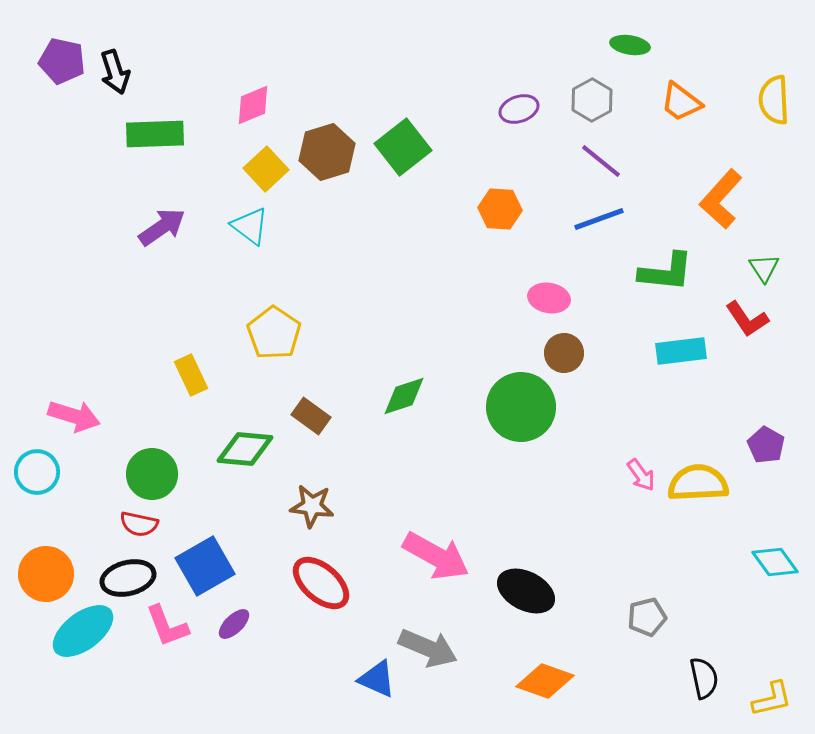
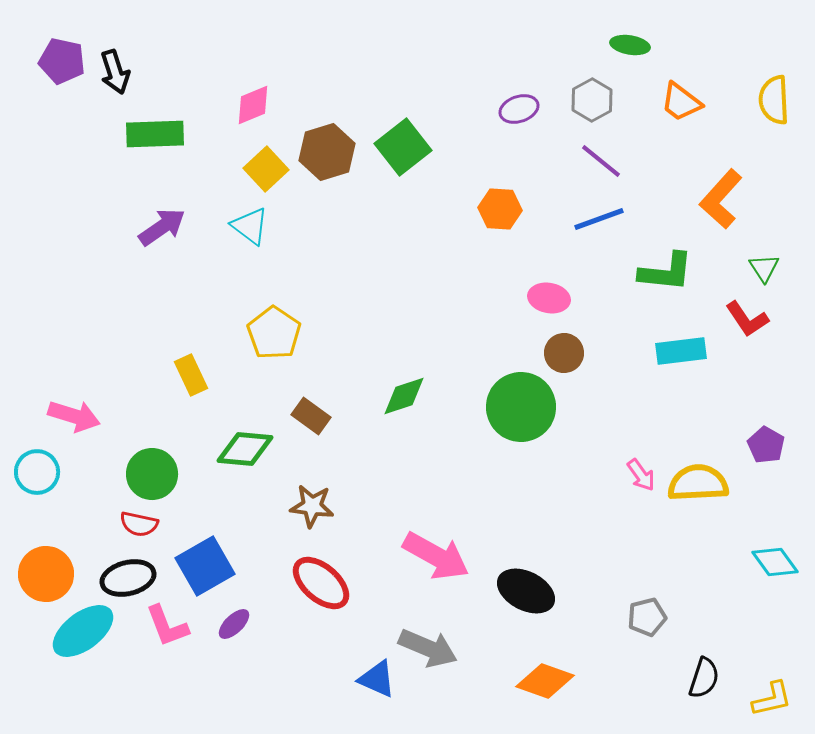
black semicircle at (704, 678): rotated 30 degrees clockwise
